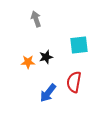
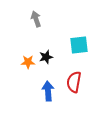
blue arrow: moved 2 px up; rotated 138 degrees clockwise
